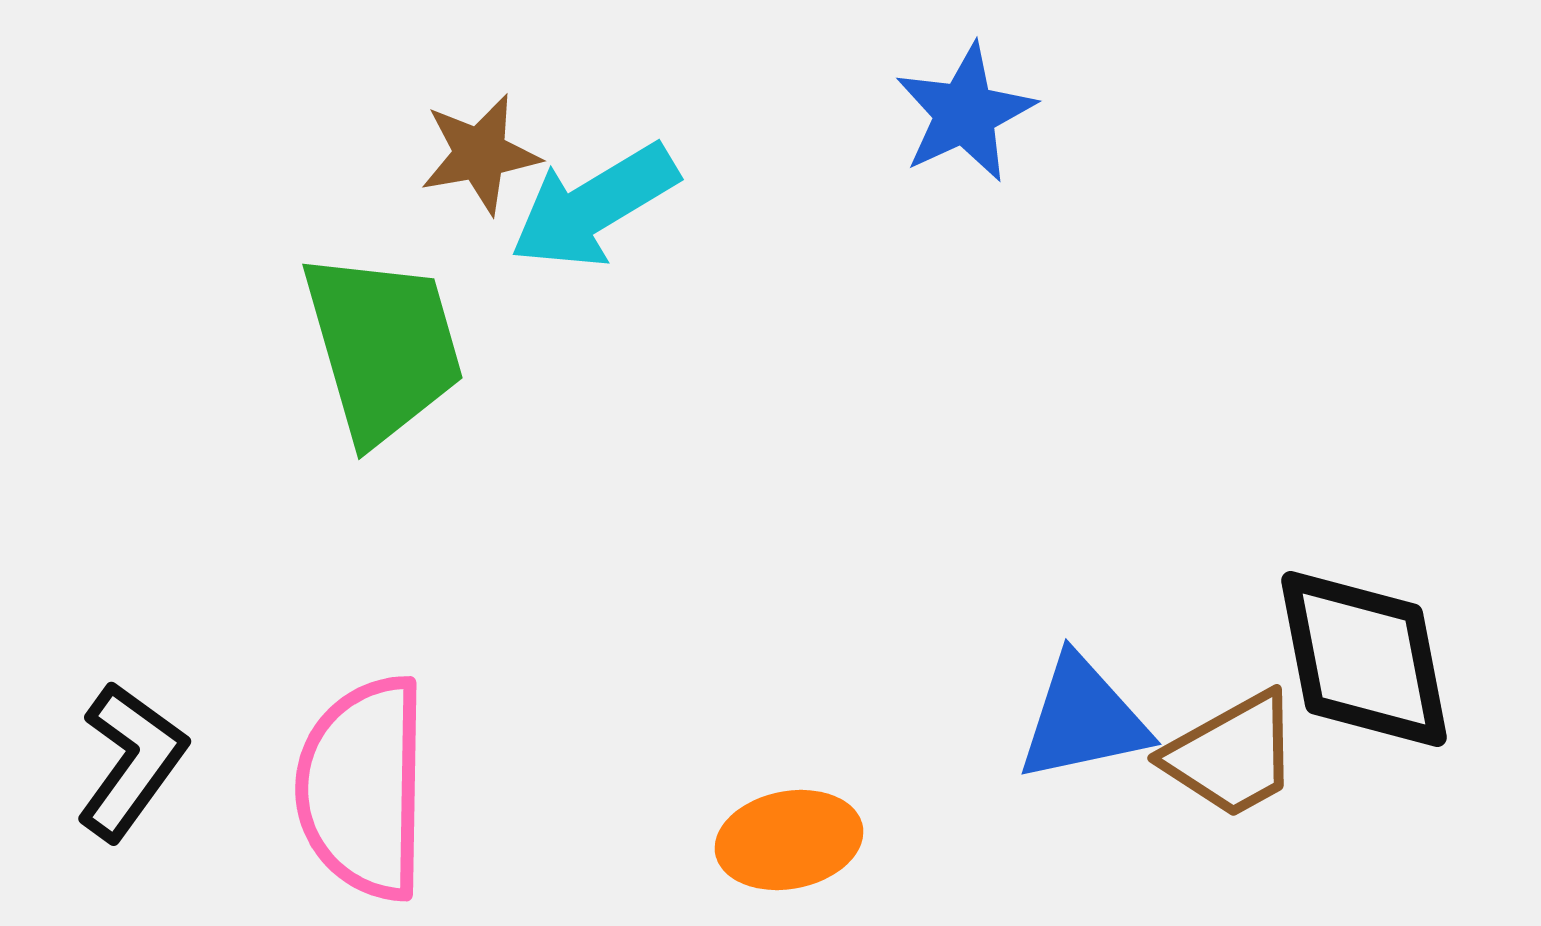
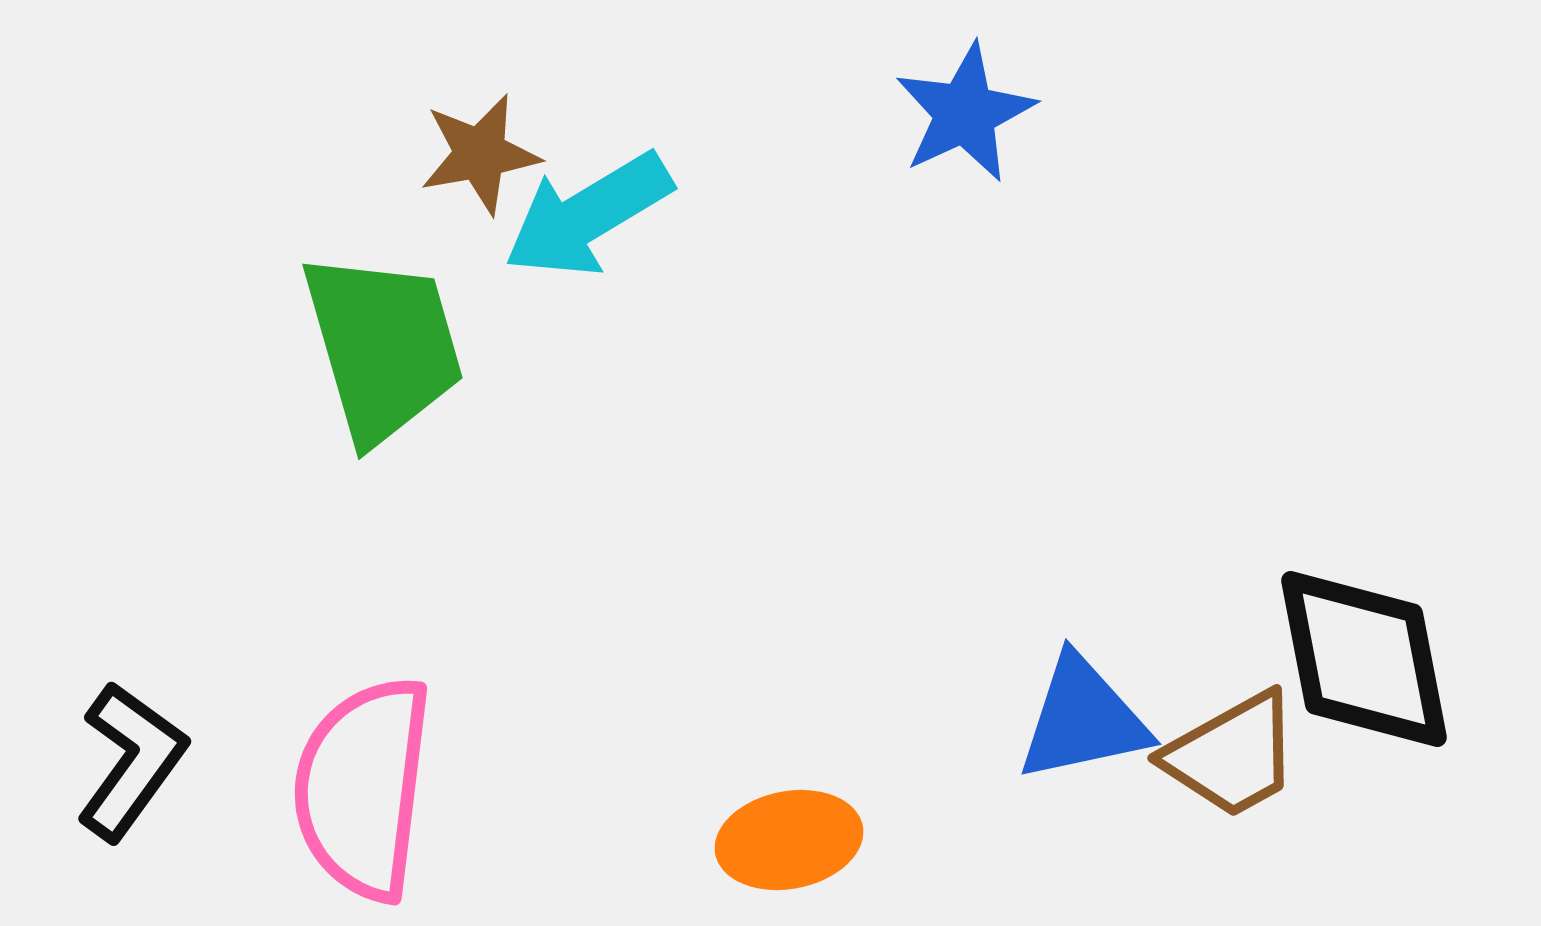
cyan arrow: moved 6 px left, 9 px down
pink semicircle: rotated 6 degrees clockwise
